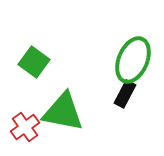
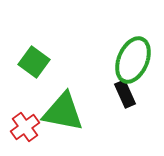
black rectangle: rotated 52 degrees counterclockwise
